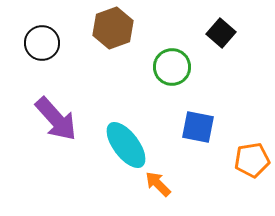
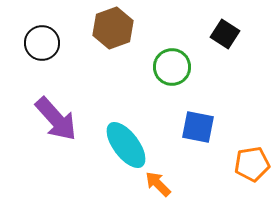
black square: moved 4 px right, 1 px down; rotated 8 degrees counterclockwise
orange pentagon: moved 4 px down
